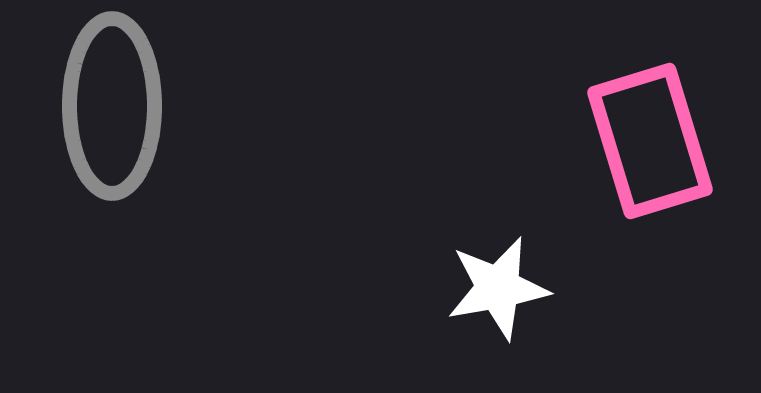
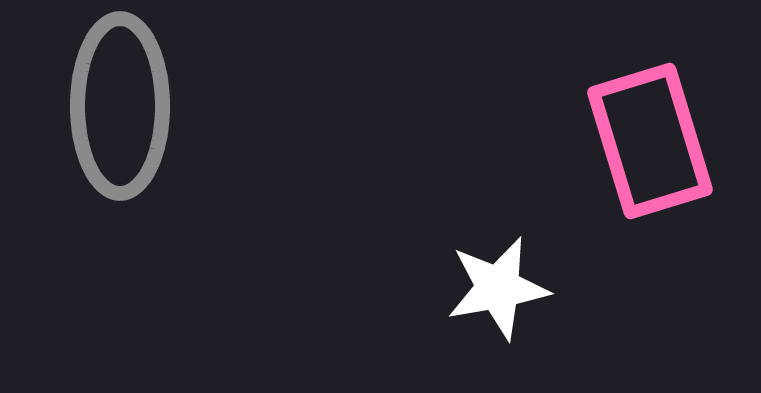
gray ellipse: moved 8 px right
